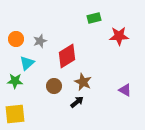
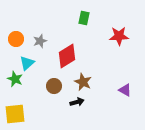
green rectangle: moved 10 px left; rotated 64 degrees counterclockwise
green star: moved 2 px up; rotated 21 degrees clockwise
black arrow: rotated 24 degrees clockwise
